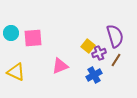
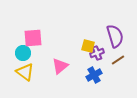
cyan circle: moved 12 px right, 20 px down
yellow square: rotated 24 degrees counterclockwise
purple cross: moved 2 px left
brown line: moved 2 px right; rotated 24 degrees clockwise
pink triangle: rotated 18 degrees counterclockwise
yellow triangle: moved 9 px right; rotated 12 degrees clockwise
